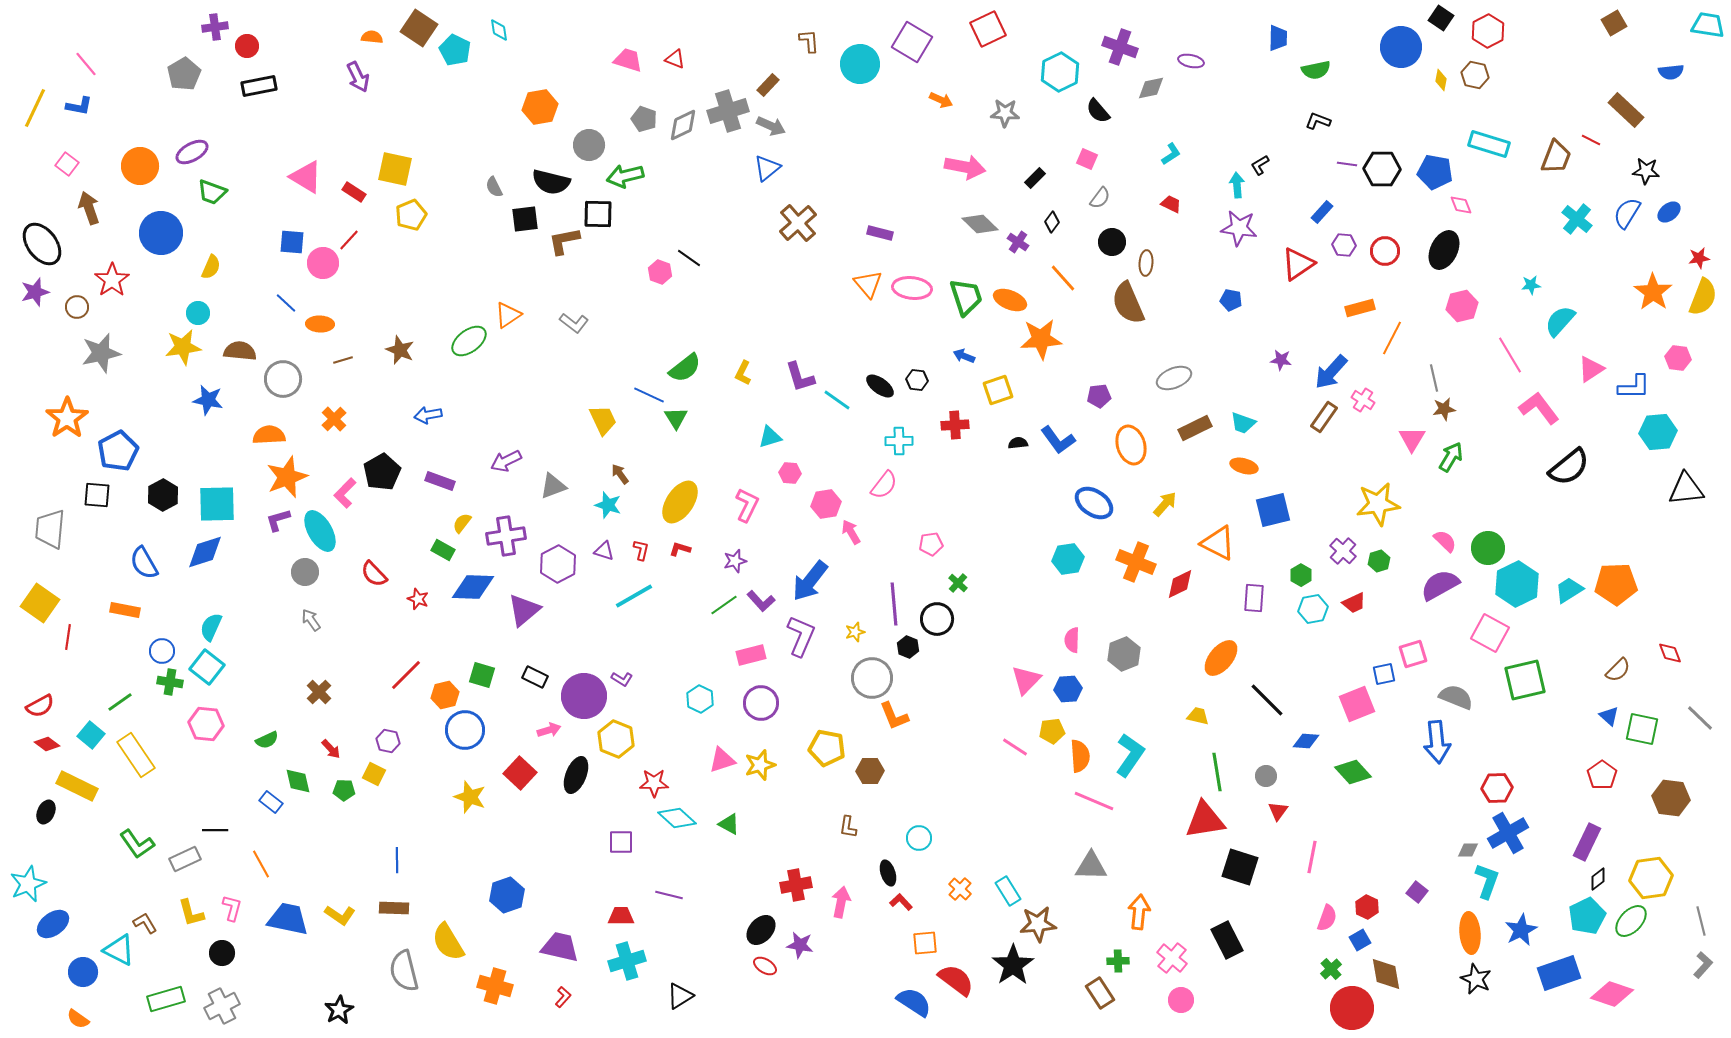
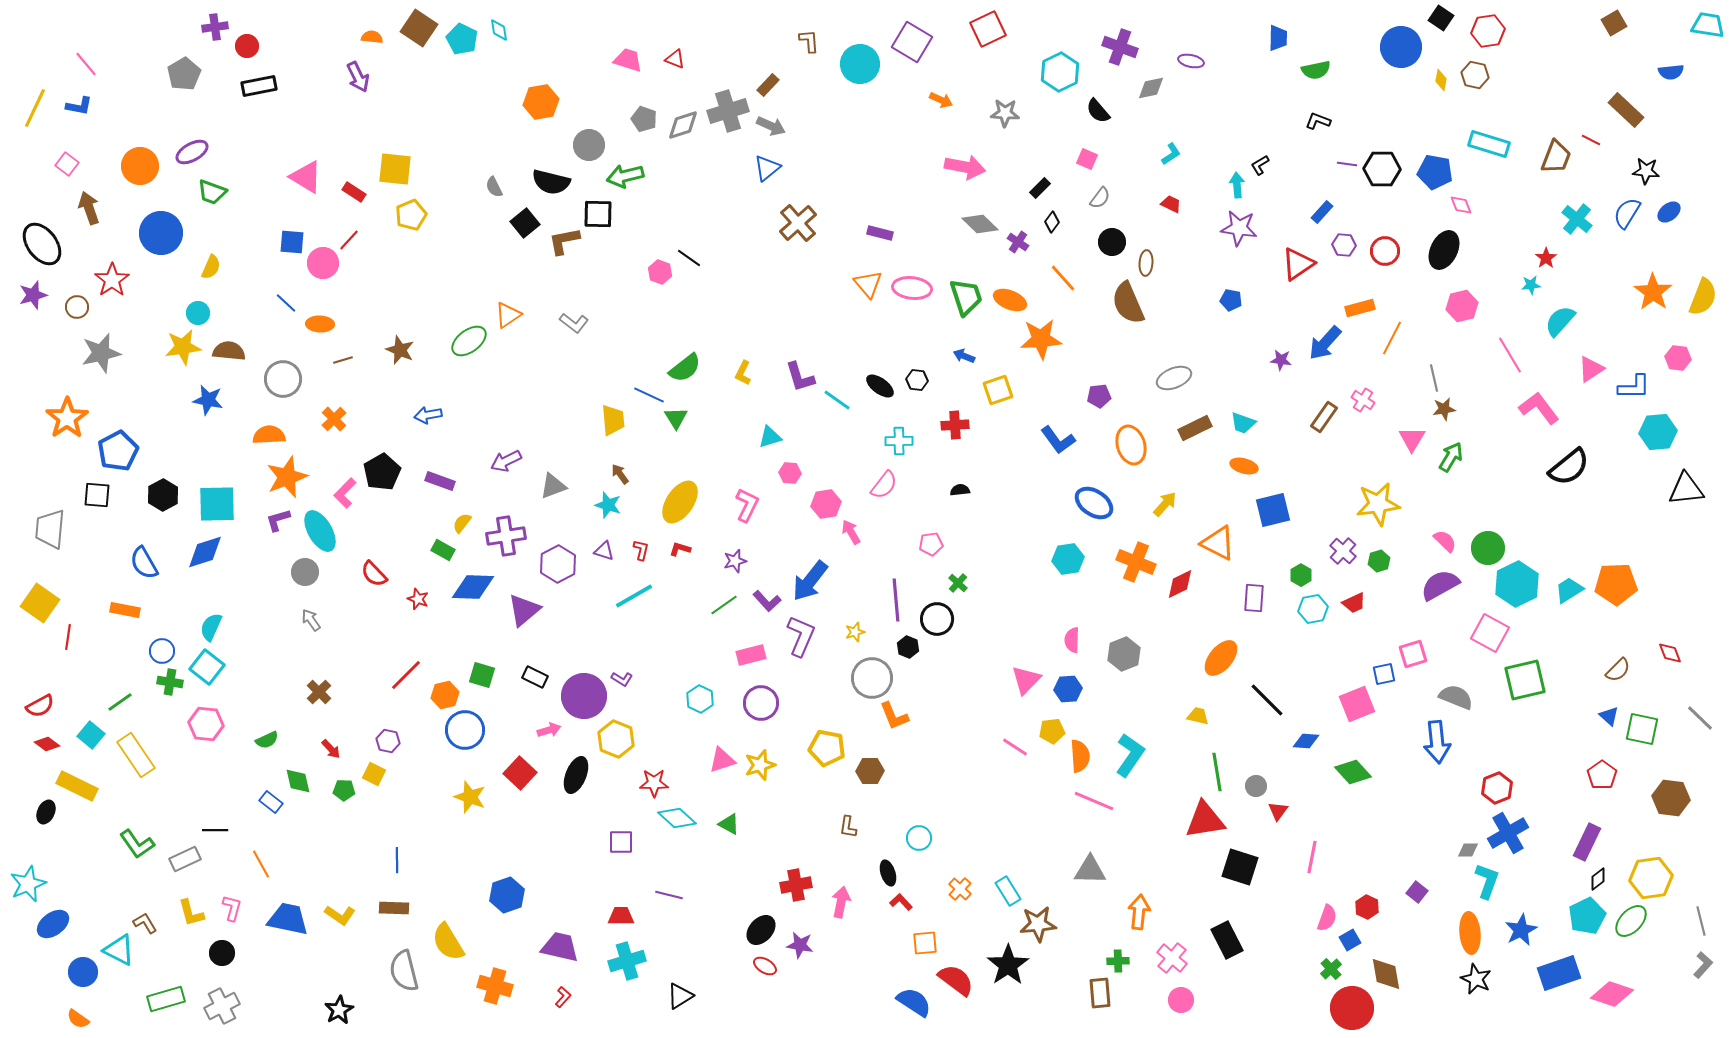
red hexagon at (1488, 31): rotated 20 degrees clockwise
cyan pentagon at (455, 50): moved 7 px right, 11 px up
orange hexagon at (540, 107): moved 1 px right, 5 px up
gray diamond at (683, 125): rotated 8 degrees clockwise
yellow square at (395, 169): rotated 6 degrees counterclockwise
black rectangle at (1035, 178): moved 5 px right, 10 px down
black square at (525, 219): moved 4 px down; rotated 32 degrees counterclockwise
red star at (1699, 258): moved 153 px left; rotated 25 degrees counterclockwise
purple star at (35, 292): moved 2 px left, 3 px down
brown semicircle at (240, 351): moved 11 px left
blue arrow at (1331, 372): moved 6 px left, 29 px up
yellow trapezoid at (603, 420): moved 10 px right; rotated 20 degrees clockwise
black semicircle at (1018, 443): moved 58 px left, 47 px down
purple L-shape at (761, 601): moved 6 px right
purple line at (894, 604): moved 2 px right, 4 px up
gray circle at (1266, 776): moved 10 px left, 10 px down
red hexagon at (1497, 788): rotated 20 degrees counterclockwise
gray triangle at (1091, 866): moved 1 px left, 4 px down
blue square at (1360, 940): moved 10 px left
black star at (1013, 965): moved 5 px left
brown rectangle at (1100, 993): rotated 28 degrees clockwise
